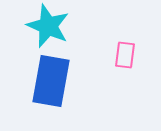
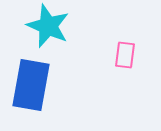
blue rectangle: moved 20 px left, 4 px down
